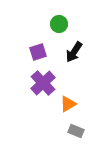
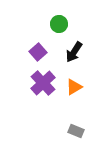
purple square: rotated 24 degrees counterclockwise
orange triangle: moved 6 px right, 17 px up
